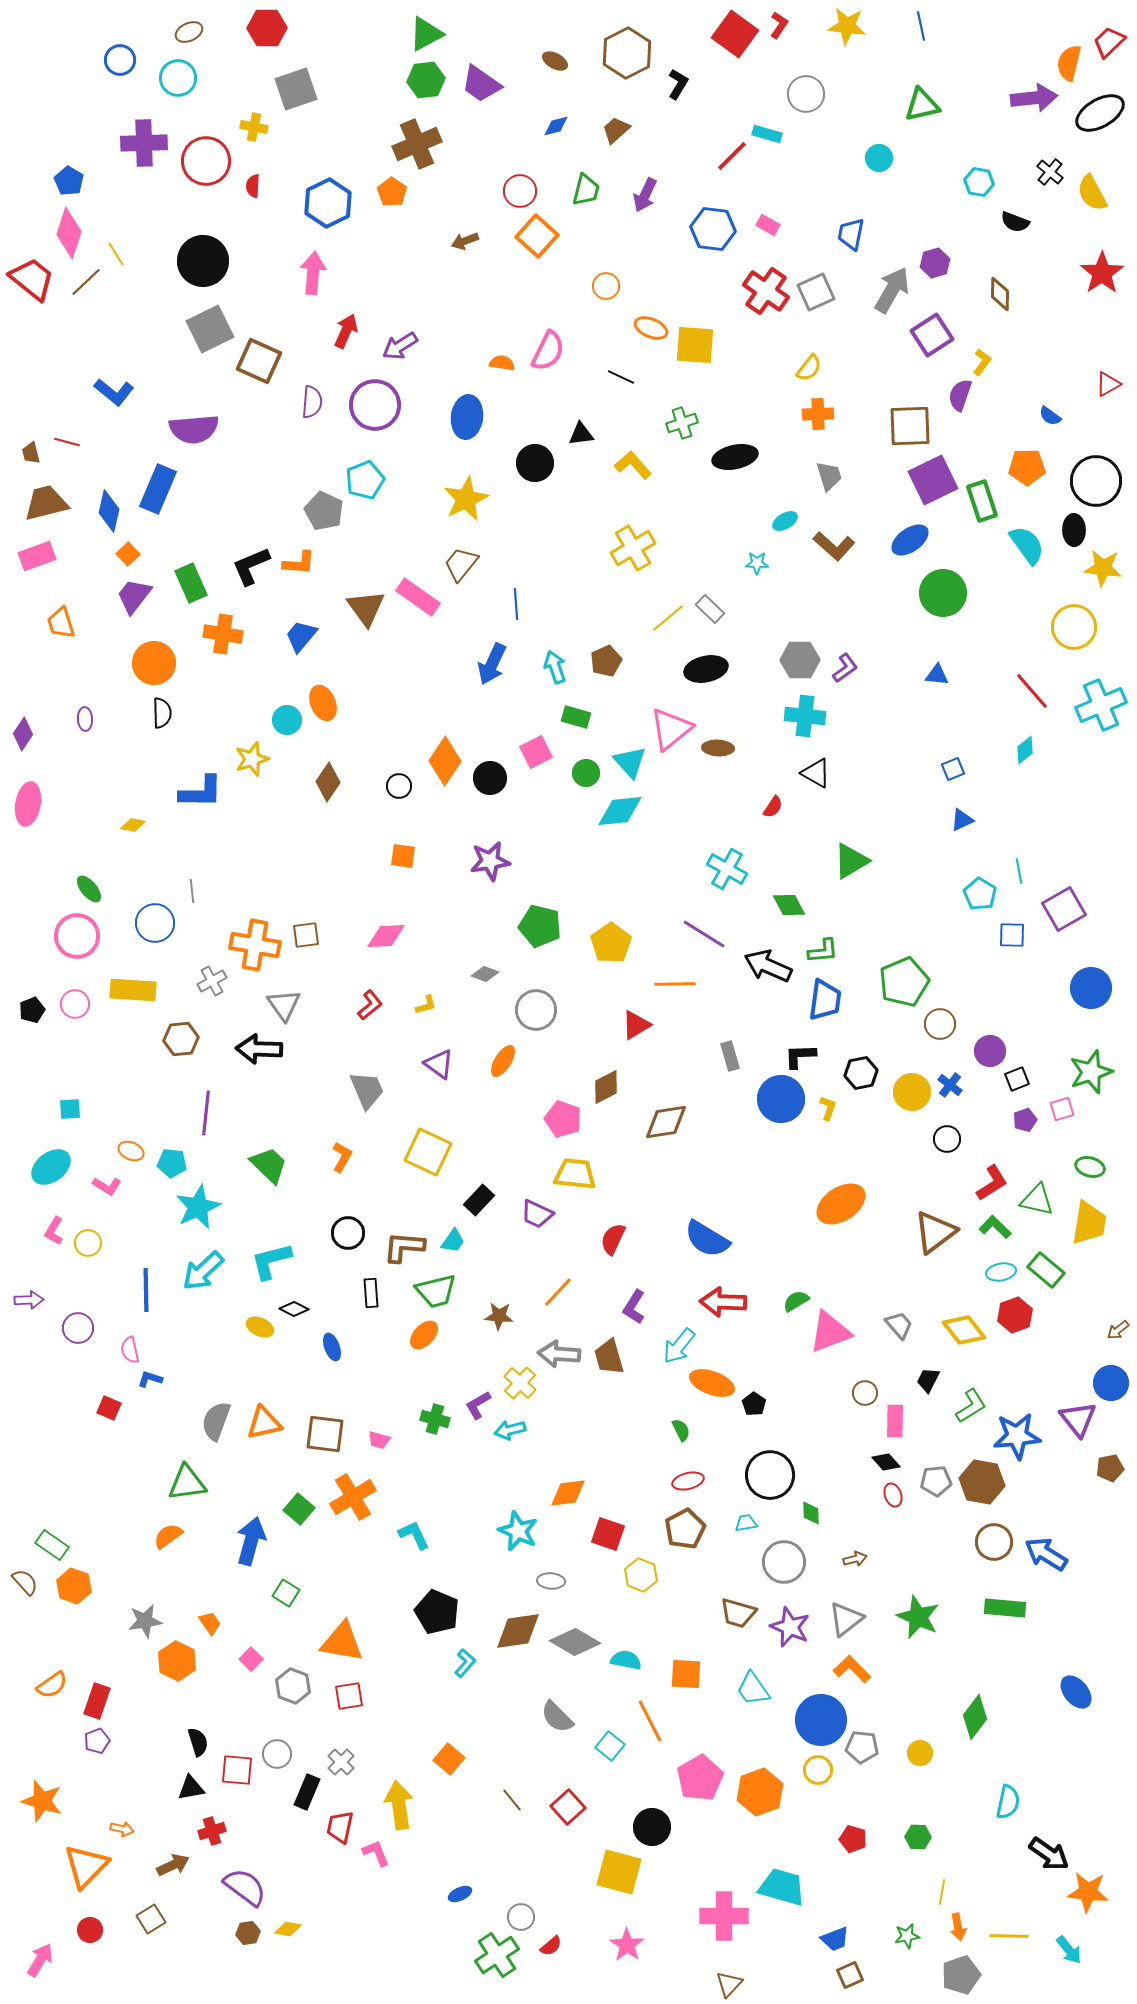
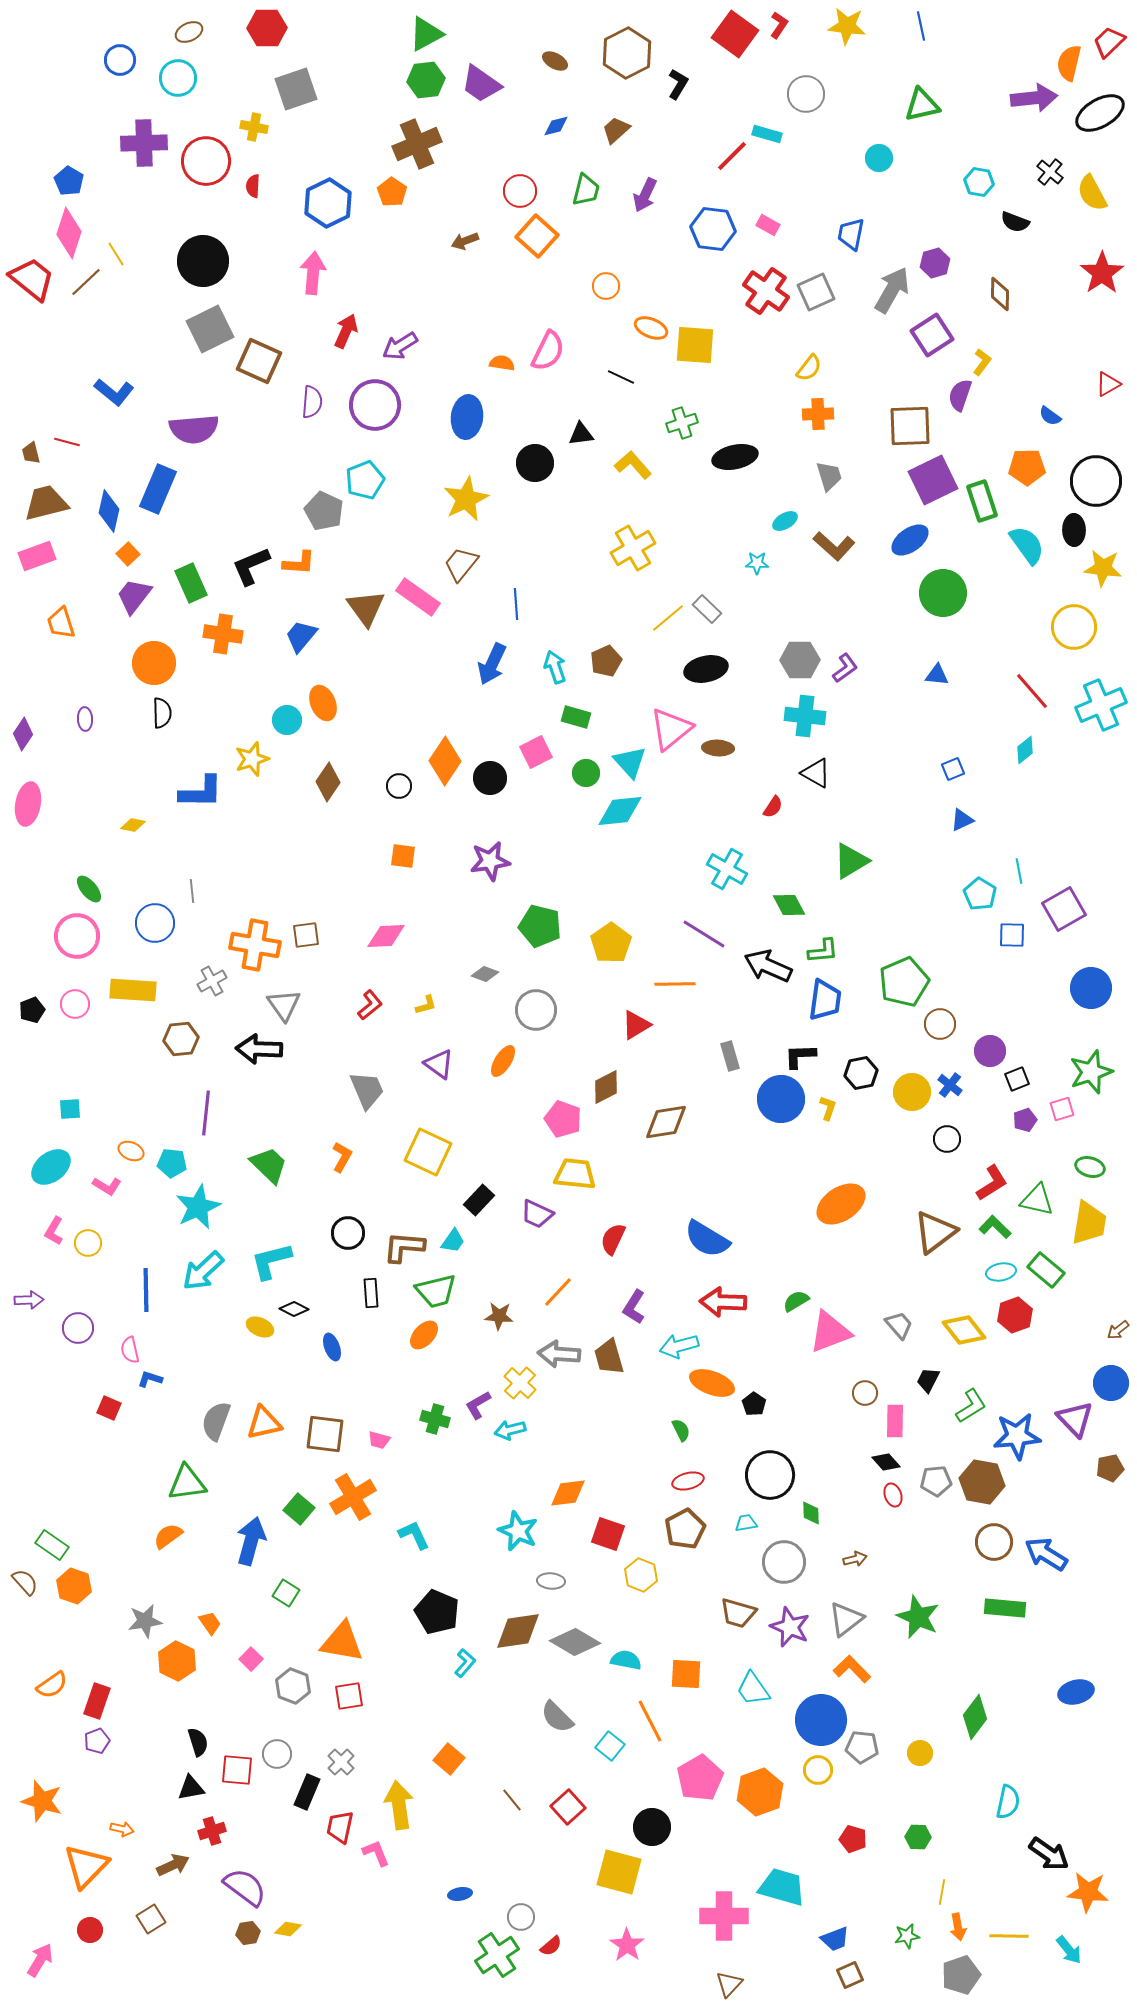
gray rectangle at (710, 609): moved 3 px left
cyan arrow at (679, 1346): rotated 36 degrees clockwise
purple triangle at (1078, 1419): moved 3 px left; rotated 6 degrees counterclockwise
blue ellipse at (1076, 1692): rotated 64 degrees counterclockwise
blue ellipse at (460, 1894): rotated 15 degrees clockwise
